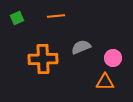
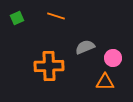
orange line: rotated 24 degrees clockwise
gray semicircle: moved 4 px right
orange cross: moved 6 px right, 7 px down
